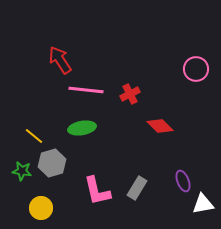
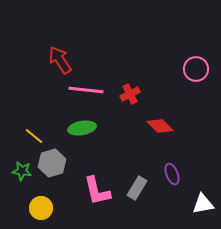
purple ellipse: moved 11 px left, 7 px up
